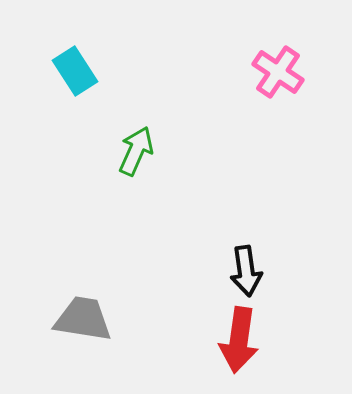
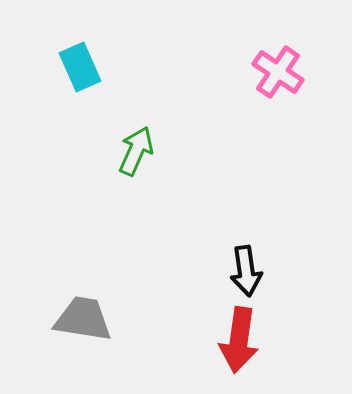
cyan rectangle: moved 5 px right, 4 px up; rotated 9 degrees clockwise
